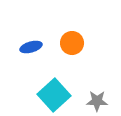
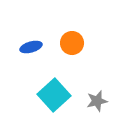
gray star: rotated 15 degrees counterclockwise
